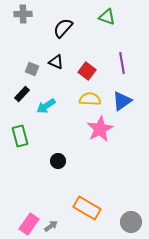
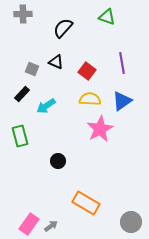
orange rectangle: moved 1 px left, 5 px up
